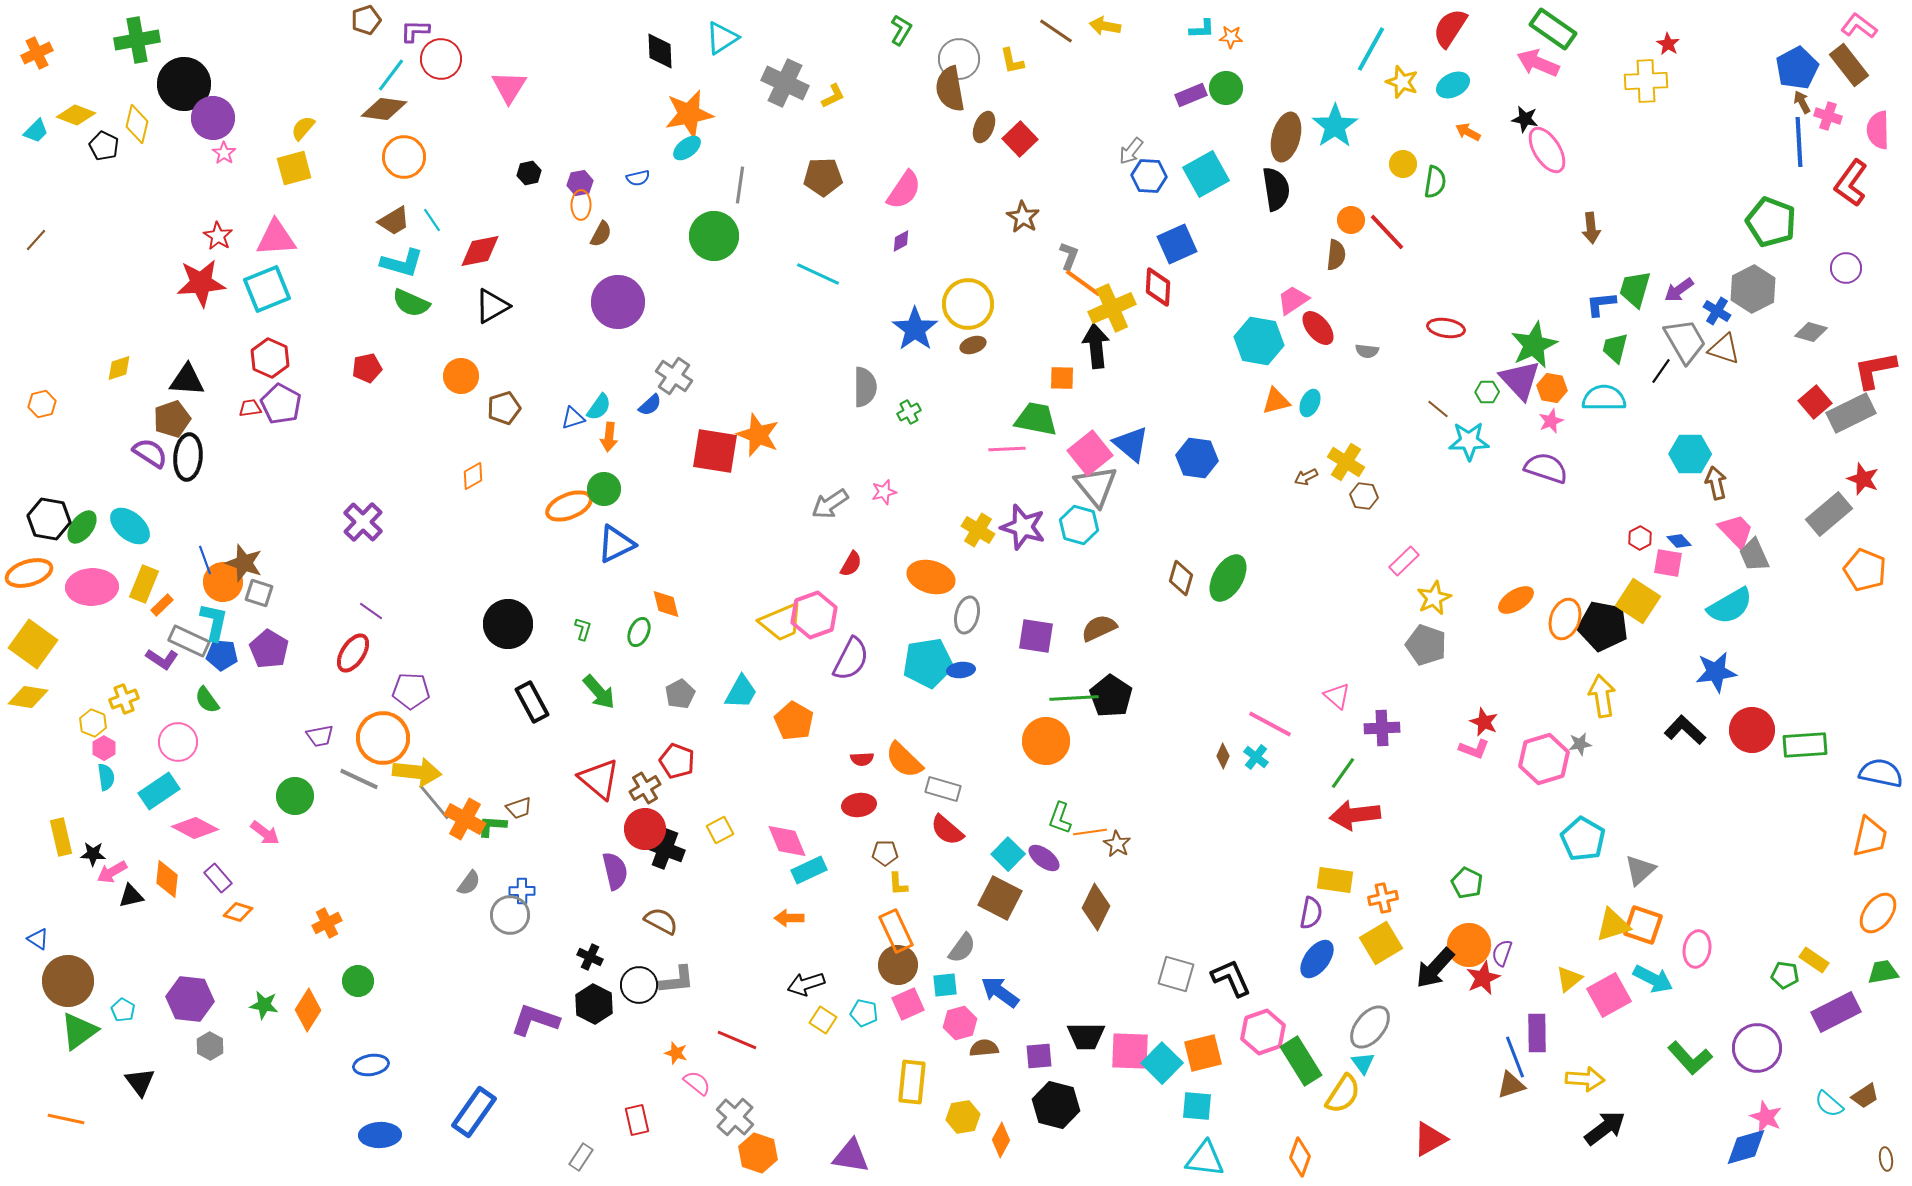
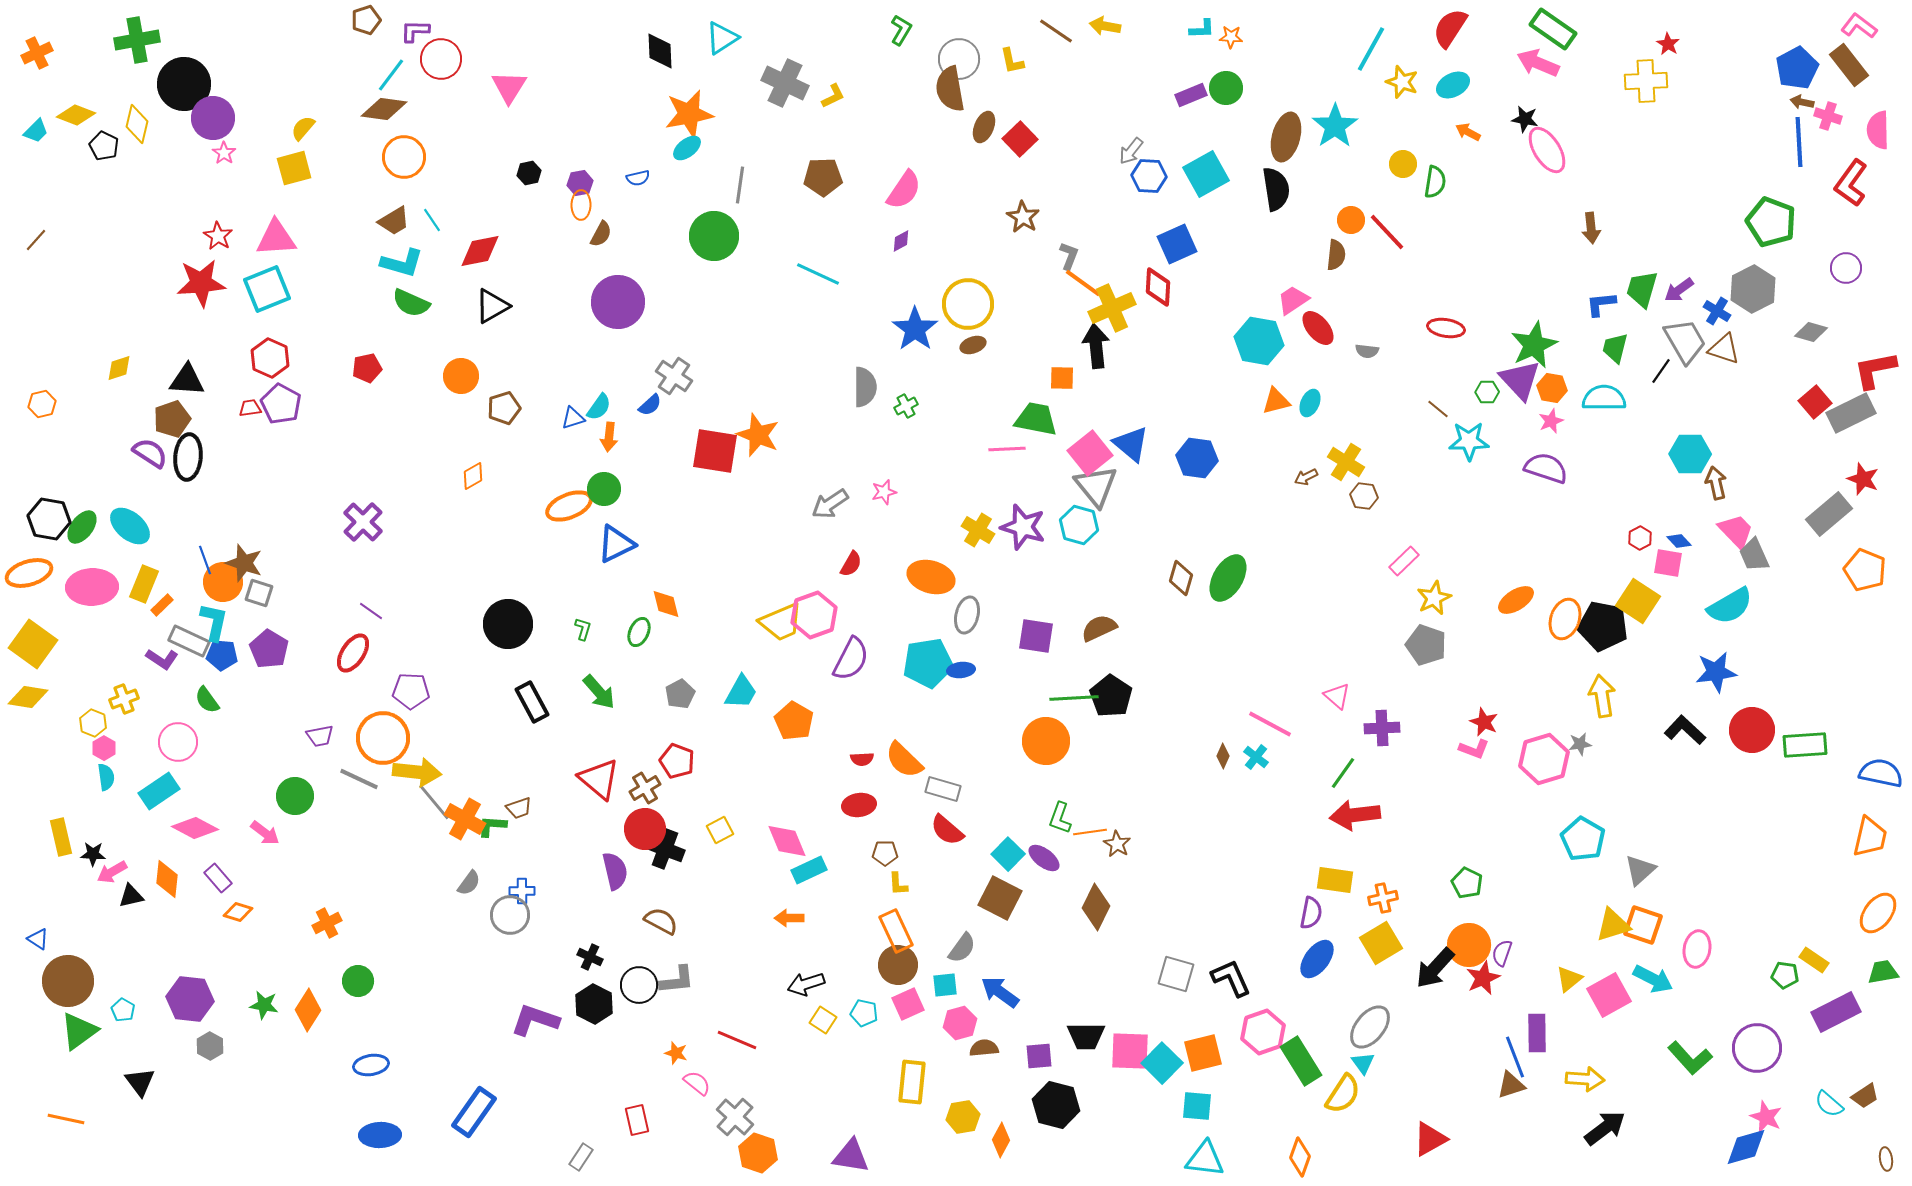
brown arrow at (1802, 102): rotated 50 degrees counterclockwise
green trapezoid at (1635, 289): moved 7 px right
green cross at (909, 412): moved 3 px left, 6 px up
